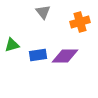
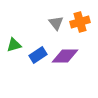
gray triangle: moved 13 px right, 11 px down
green triangle: moved 2 px right
blue rectangle: rotated 24 degrees counterclockwise
